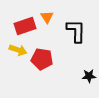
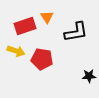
black L-shape: moved 1 px down; rotated 80 degrees clockwise
yellow arrow: moved 2 px left, 1 px down
